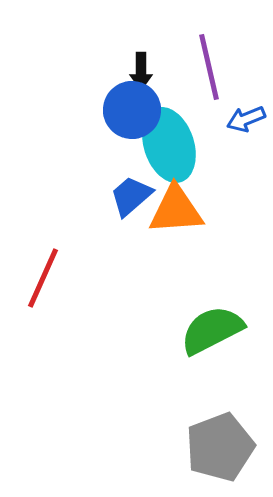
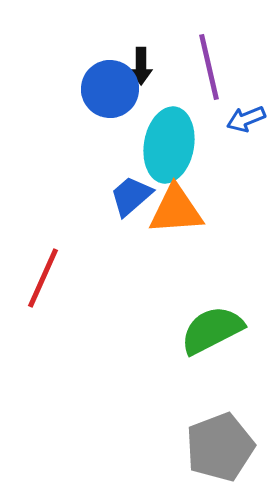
black arrow: moved 5 px up
blue circle: moved 22 px left, 21 px up
cyan ellipse: rotated 28 degrees clockwise
